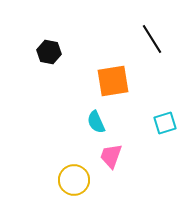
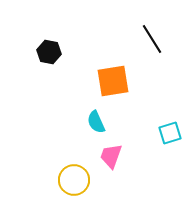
cyan square: moved 5 px right, 10 px down
